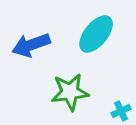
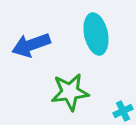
cyan ellipse: rotated 51 degrees counterclockwise
cyan cross: moved 2 px right
